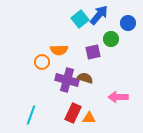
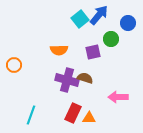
orange circle: moved 28 px left, 3 px down
